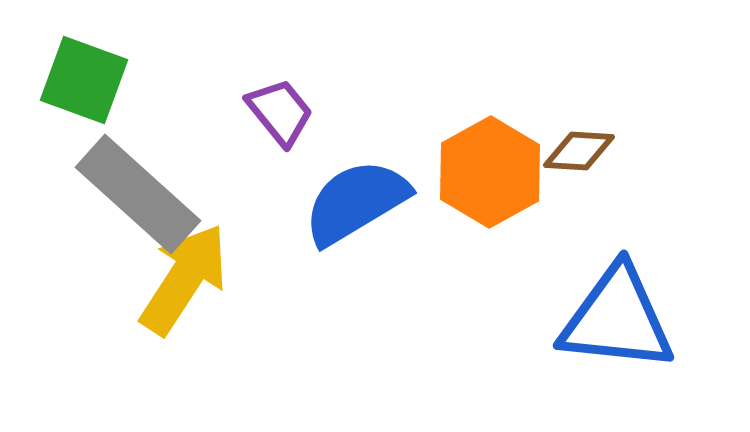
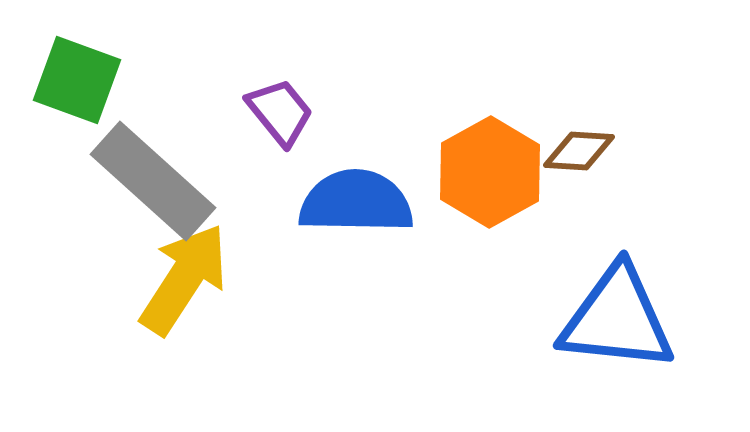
green square: moved 7 px left
gray rectangle: moved 15 px right, 13 px up
blue semicircle: rotated 32 degrees clockwise
